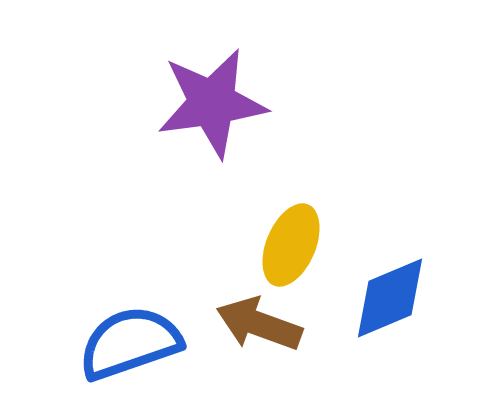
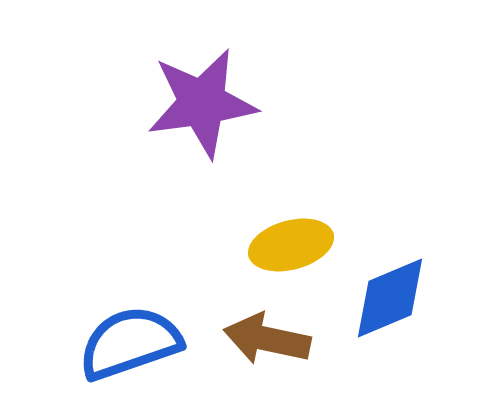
purple star: moved 10 px left
yellow ellipse: rotated 52 degrees clockwise
brown arrow: moved 8 px right, 15 px down; rotated 8 degrees counterclockwise
